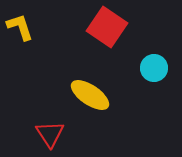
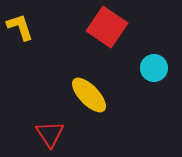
yellow ellipse: moved 1 px left; rotated 12 degrees clockwise
